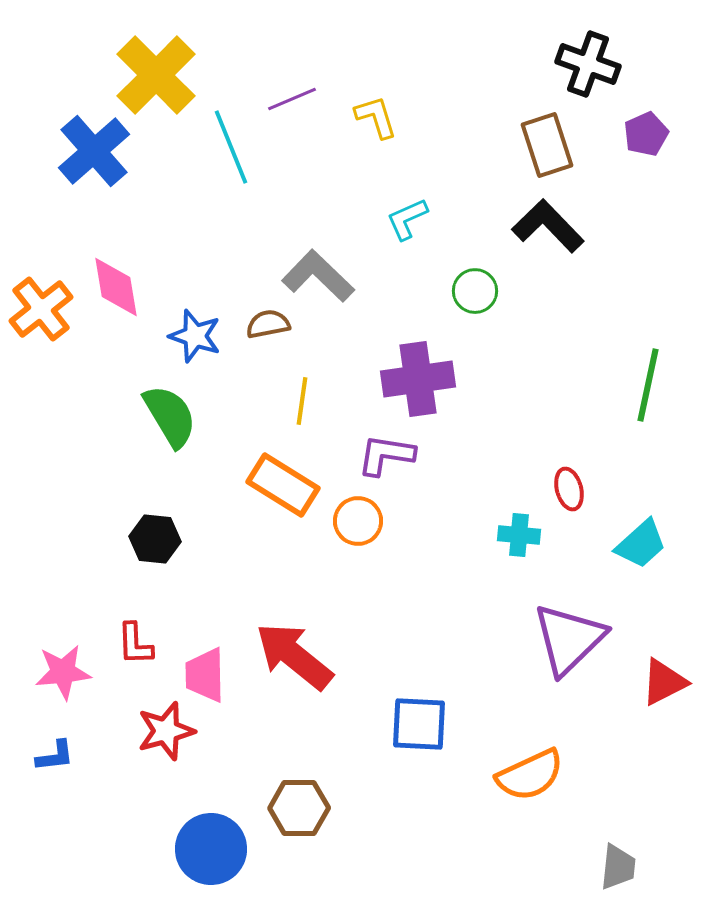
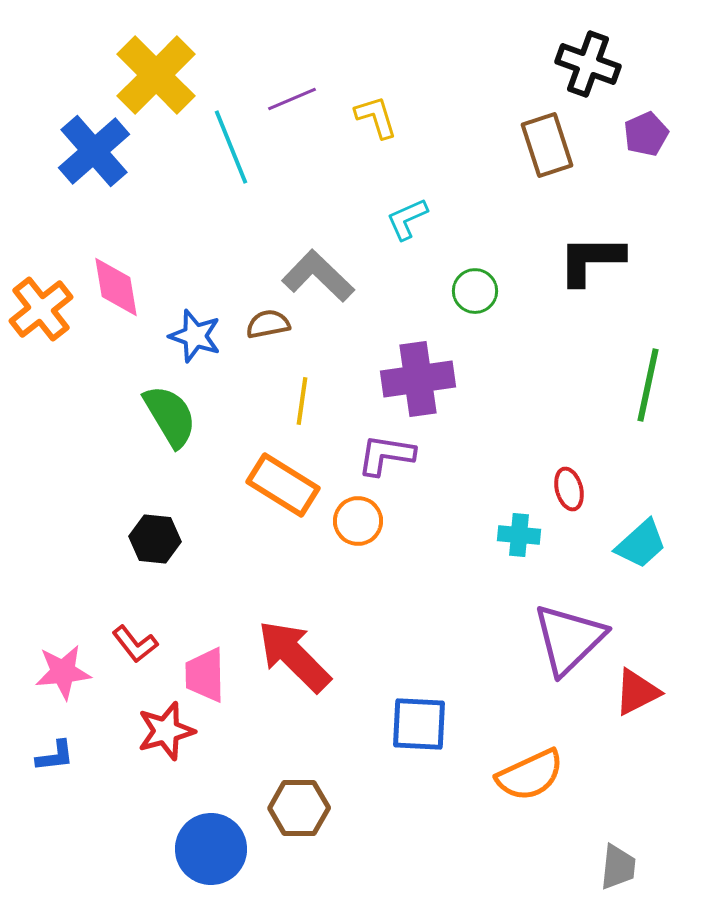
black L-shape: moved 43 px right, 34 px down; rotated 46 degrees counterclockwise
red L-shape: rotated 36 degrees counterclockwise
red arrow: rotated 6 degrees clockwise
red triangle: moved 27 px left, 10 px down
